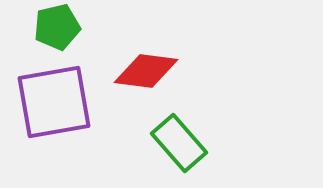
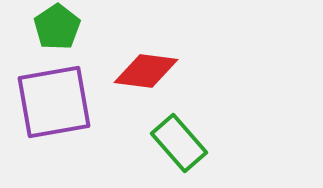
green pentagon: rotated 21 degrees counterclockwise
